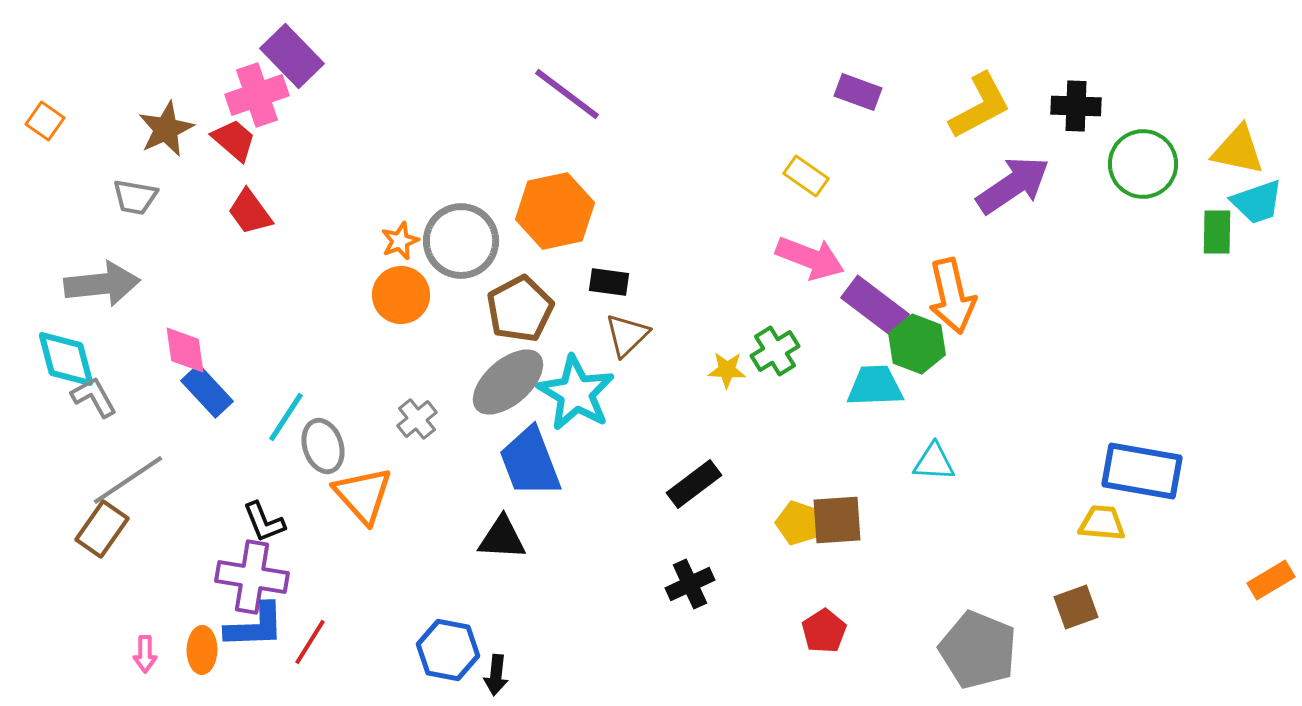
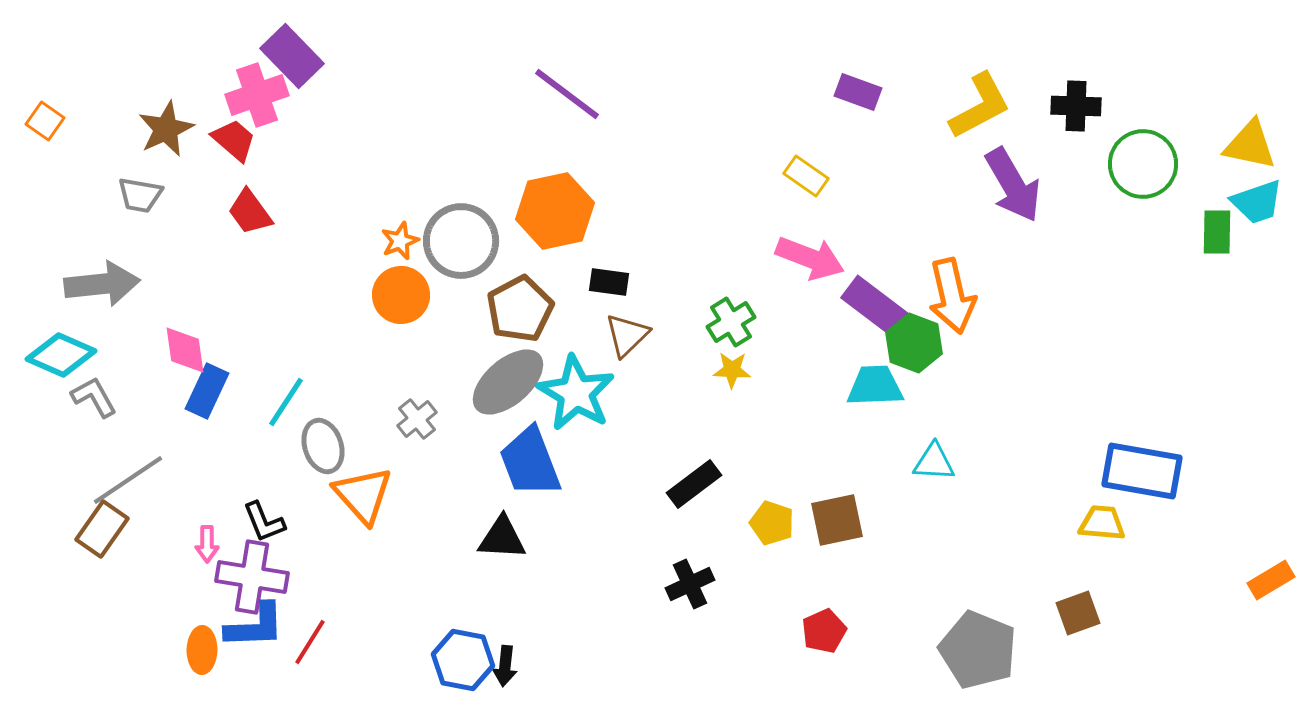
yellow triangle at (1238, 150): moved 12 px right, 5 px up
purple arrow at (1013, 185): rotated 94 degrees clockwise
gray trapezoid at (135, 197): moved 5 px right, 2 px up
green hexagon at (917, 344): moved 3 px left, 1 px up
green cross at (775, 351): moved 44 px left, 29 px up
cyan diamond at (66, 359): moved 5 px left, 4 px up; rotated 52 degrees counterclockwise
yellow star at (727, 370): moved 5 px right
blue rectangle at (207, 391): rotated 68 degrees clockwise
cyan line at (286, 417): moved 15 px up
brown square at (837, 520): rotated 8 degrees counterclockwise
yellow pentagon at (798, 523): moved 26 px left
brown square at (1076, 607): moved 2 px right, 6 px down
red pentagon at (824, 631): rotated 9 degrees clockwise
blue hexagon at (448, 650): moved 15 px right, 10 px down
pink arrow at (145, 654): moved 62 px right, 110 px up
black arrow at (496, 675): moved 9 px right, 9 px up
